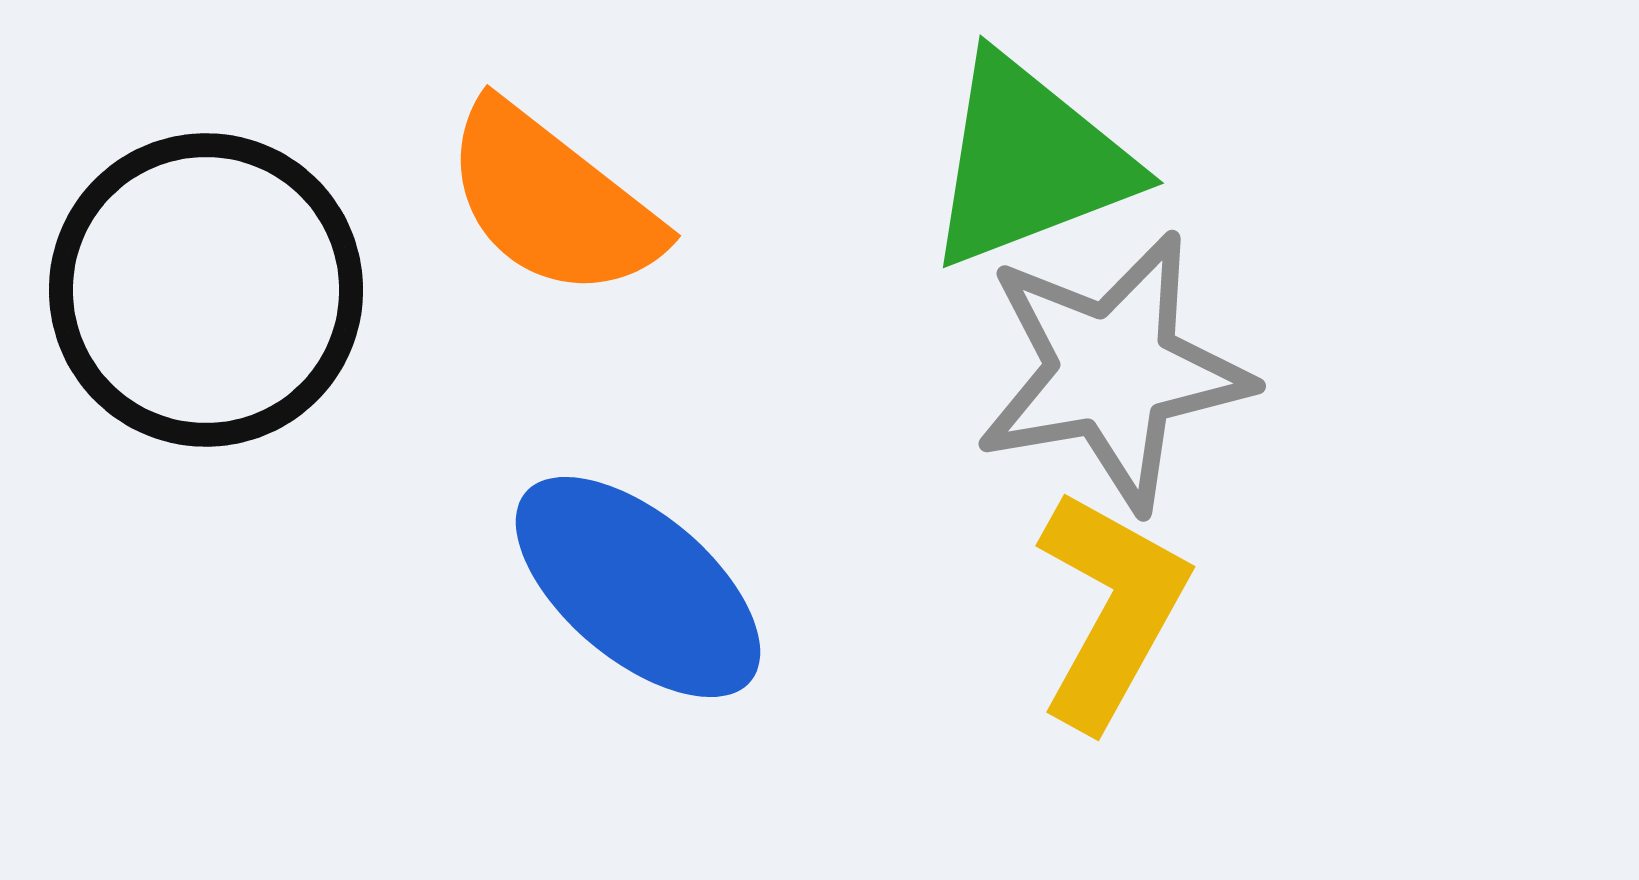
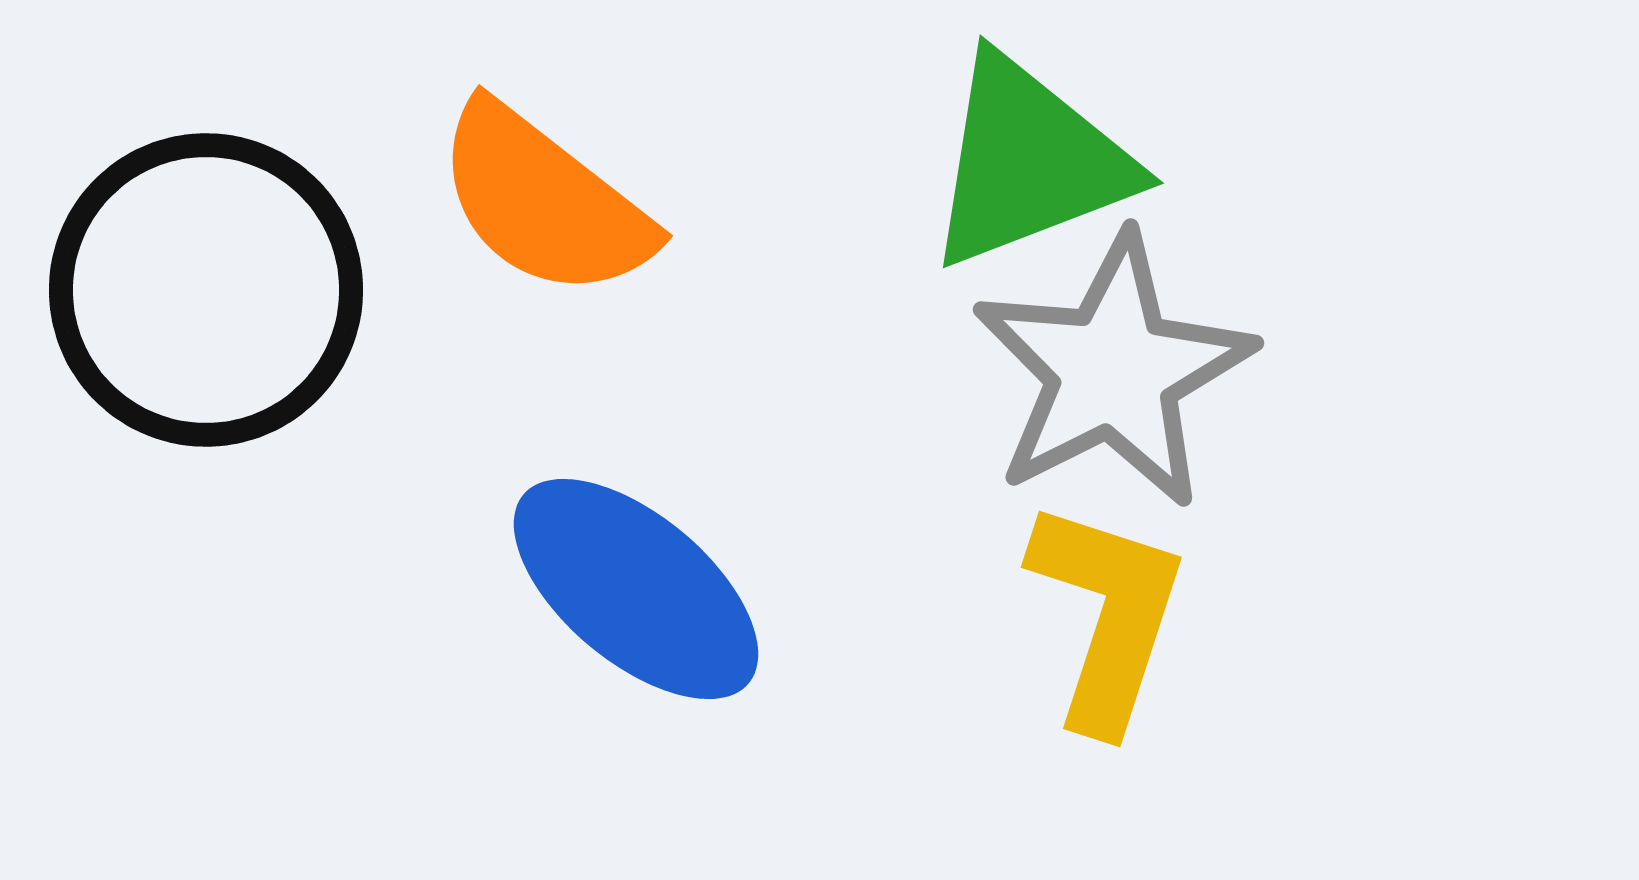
orange semicircle: moved 8 px left
gray star: rotated 17 degrees counterclockwise
blue ellipse: moved 2 px left, 2 px down
yellow L-shape: moved 4 px left, 6 px down; rotated 11 degrees counterclockwise
